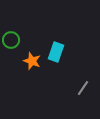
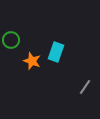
gray line: moved 2 px right, 1 px up
